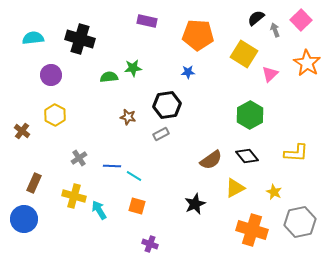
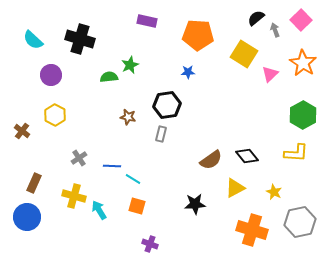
cyan semicircle: moved 2 px down; rotated 130 degrees counterclockwise
orange star: moved 4 px left
green star: moved 3 px left, 3 px up; rotated 18 degrees counterclockwise
green hexagon: moved 53 px right
gray rectangle: rotated 49 degrees counterclockwise
cyan line: moved 1 px left, 3 px down
black star: rotated 20 degrees clockwise
blue circle: moved 3 px right, 2 px up
